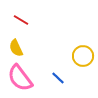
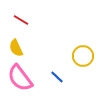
blue line: moved 1 px left, 1 px up
